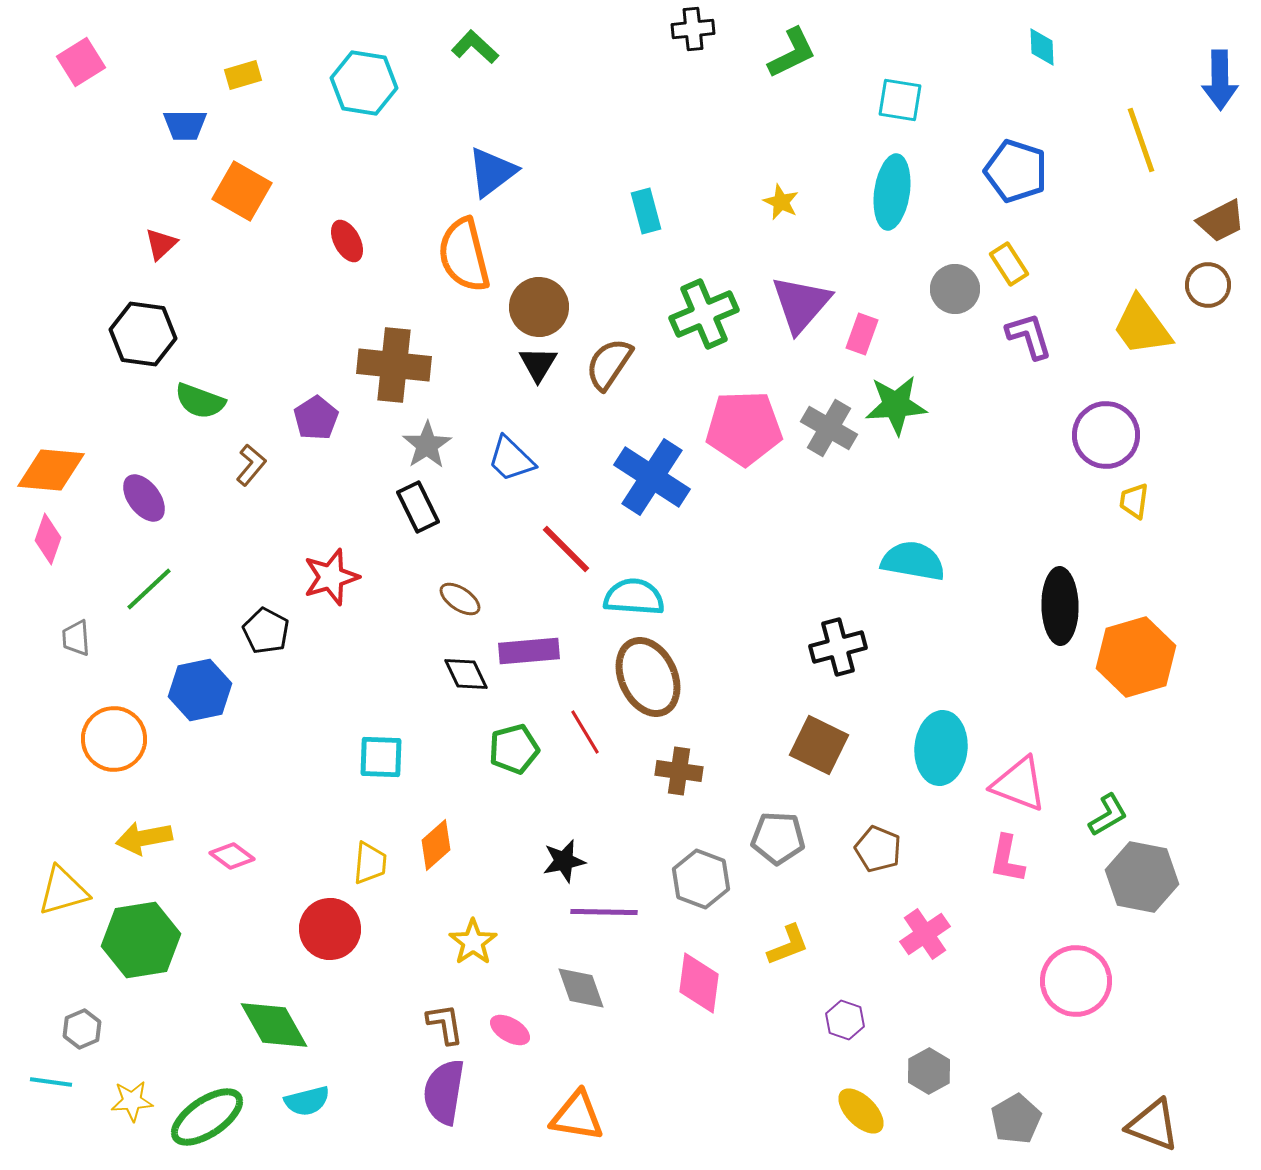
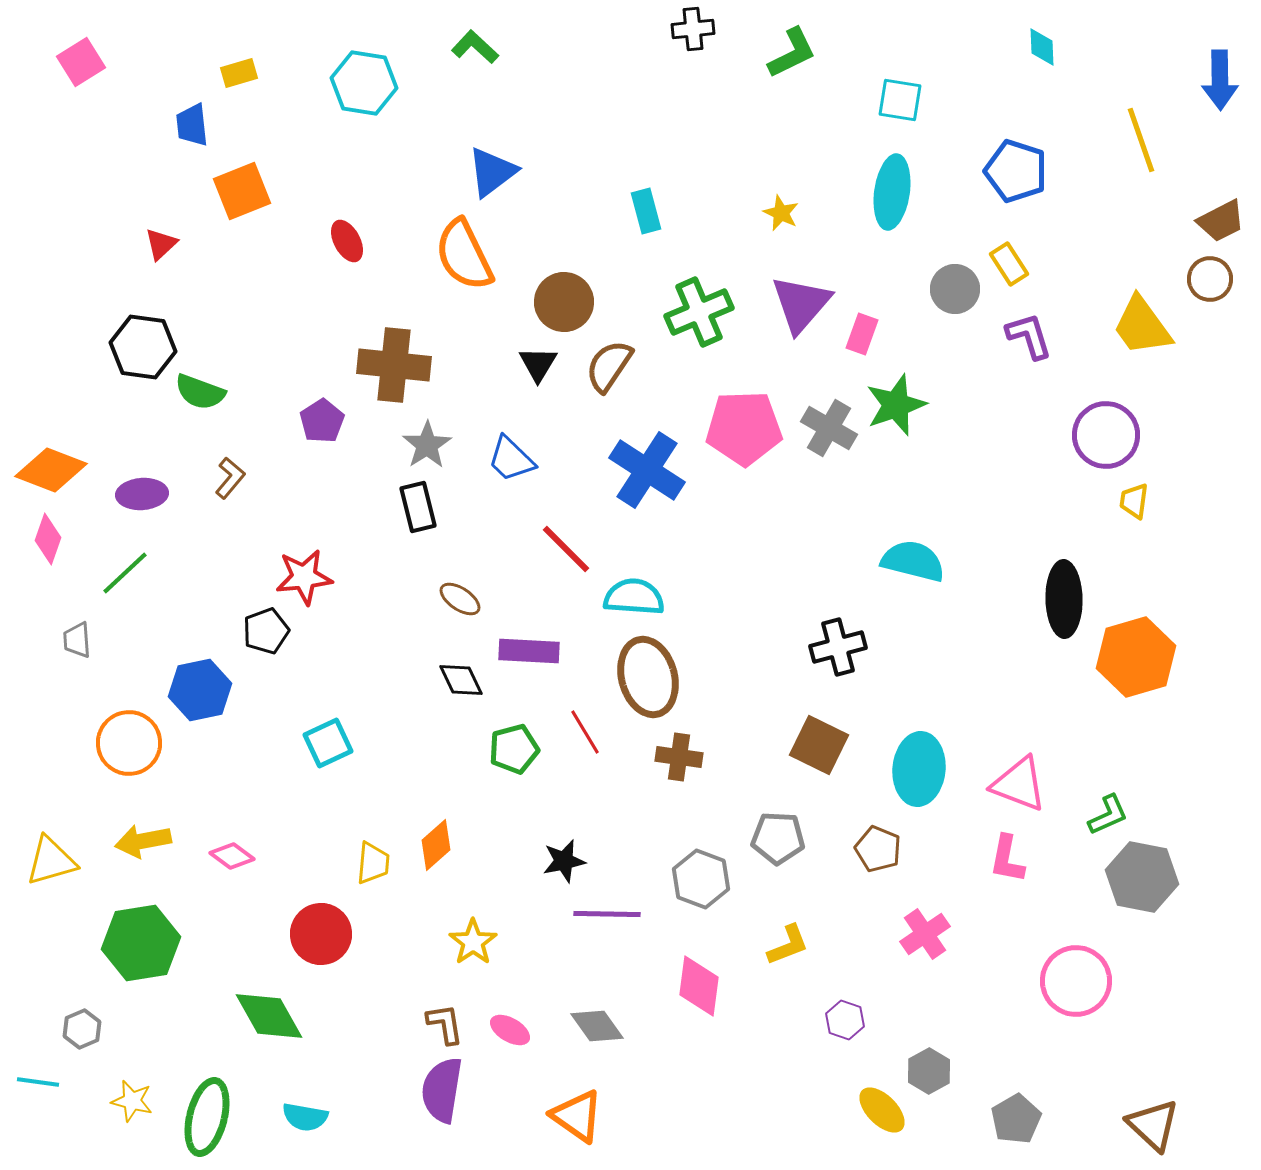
yellow rectangle at (243, 75): moved 4 px left, 2 px up
blue trapezoid at (185, 125): moved 7 px right; rotated 84 degrees clockwise
orange square at (242, 191): rotated 38 degrees clockwise
yellow star at (781, 202): moved 11 px down
orange semicircle at (464, 255): rotated 12 degrees counterclockwise
brown circle at (1208, 285): moved 2 px right, 6 px up
brown circle at (539, 307): moved 25 px right, 5 px up
green cross at (704, 314): moved 5 px left, 2 px up
black hexagon at (143, 334): moved 13 px down
brown semicircle at (609, 364): moved 2 px down
green semicircle at (200, 401): moved 9 px up
green star at (896, 405): rotated 16 degrees counterclockwise
purple pentagon at (316, 418): moved 6 px right, 3 px down
brown L-shape at (251, 465): moved 21 px left, 13 px down
orange diamond at (51, 470): rotated 16 degrees clockwise
blue cross at (652, 477): moved 5 px left, 7 px up
purple ellipse at (144, 498): moved 2 px left, 4 px up; rotated 57 degrees counterclockwise
black rectangle at (418, 507): rotated 12 degrees clockwise
cyan semicircle at (913, 561): rotated 4 degrees clockwise
red star at (331, 577): moved 27 px left; rotated 10 degrees clockwise
green line at (149, 589): moved 24 px left, 16 px up
black ellipse at (1060, 606): moved 4 px right, 7 px up
black pentagon at (266, 631): rotated 24 degrees clockwise
gray trapezoid at (76, 638): moved 1 px right, 2 px down
purple rectangle at (529, 651): rotated 8 degrees clockwise
black diamond at (466, 674): moved 5 px left, 6 px down
brown ellipse at (648, 677): rotated 10 degrees clockwise
orange circle at (114, 739): moved 15 px right, 4 px down
cyan ellipse at (941, 748): moved 22 px left, 21 px down
cyan square at (381, 757): moved 53 px left, 14 px up; rotated 27 degrees counterclockwise
brown cross at (679, 771): moved 14 px up
green L-shape at (1108, 815): rotated 6 degrees clockwise
yellow arrow at (144, 838): moved 1 px left, 3 px down
yellow trapezoid at (370, 863): moved 3 px right
yellow triangle at (63, 891): moved 12 px left, 30 px up
purple line at (604, 912): moved 3 px right, 2 px down
red circle at (330, 929): moved 9 px left, 5 px down
green hexagon at (141, 940): moved 3 px down
pink diamond at (699, 983): moved 3 px down
gray diamond at (581, 988): moved 16 px right, 38 px down; rotated 16 degrees counterclockwise
green diamond at (274, 1025): moved 5 px left, 9 px up
cyan line at (51, 1082): moved 13 px left
purple semicircle at (444, 1092): moved 2 px left, 2 px up
yellow star at (132, 1101): rotated 18 degrees clockwise
cyan semicircle at (307, 1101): moved 2 px left, 16 px down; rotated 24 degrees clockwise
yellow ellipse at (861, 1111): moved 21 px right, 1 px up
orange triangle at (577, 1116): rotated 26 degrees clockwise
green ellipse at (207, 1117): rotated 42 degrees counterclockwise
brown triangle at (1153, 1125): rotated 22 degrees clockwise
